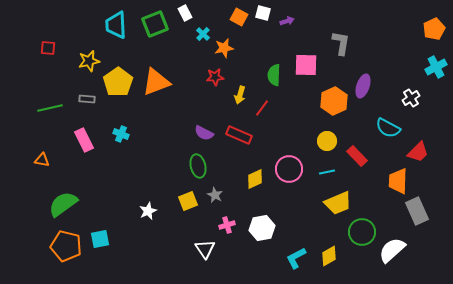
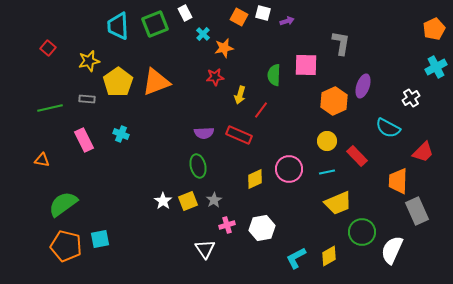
cyan trapezoid at (116, 25): moved 2 px right, 1 px down
red square at (48, 48): rotated 35 degrees clockwise
red line at (262, 108): moved 1 px left, 2 px down
purple semicircle at (204, 133): rotated 30 degrees counterclockwise
red trapezoid at (418, 152): moved 5 px right
gray star at (215, 195): moved 1 px left, 5 px down; rotated 14 degrees clockwise
white star at (148, 211): moved 15 px right, 10 px up; rotated 12 degrees counterclockwise
white semicircle at (392, 250): rotated 24 degrees counterclockwise
